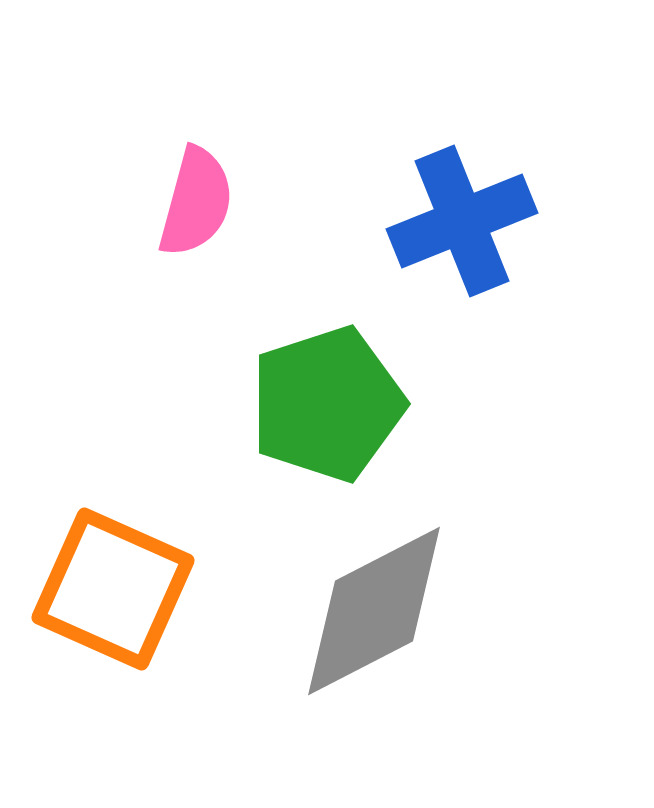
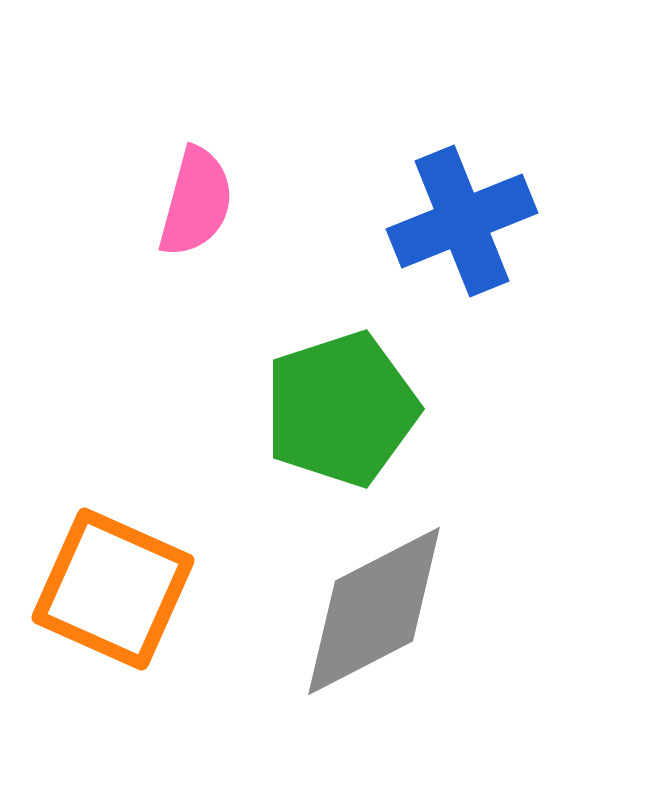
green pentagon: moved 14 px right, 5 px down
